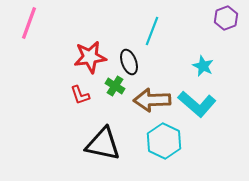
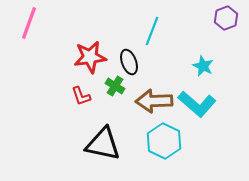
red L-shape: moved 1 px right, 1 px down
brown arrow: moved 2 px right, 1 px down
